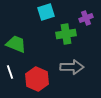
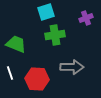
green cross: moved 11 px left, 1 px down
white line: moved 1 px down
red hexagon: rotated 20 degrees counterclockwise
